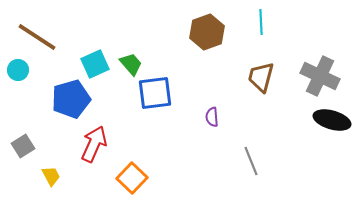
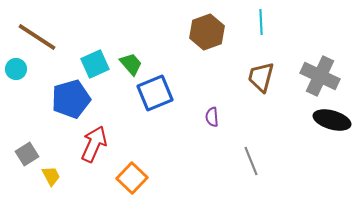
cyan circle: moved 2 px left, 1 px up
blue square: rotated 15 degrees counterclockwise
gray square: moved 4 px right, 8 px down
